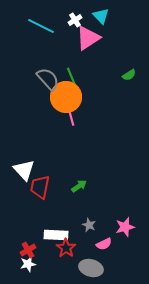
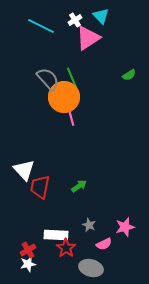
orange circle: moved 2 px left
